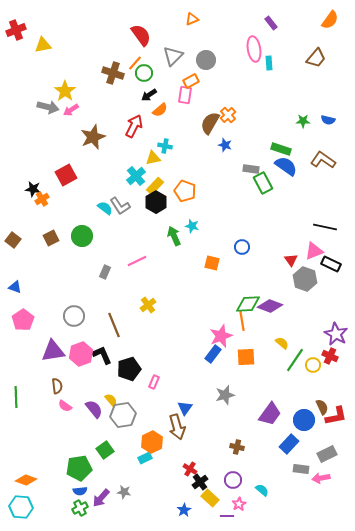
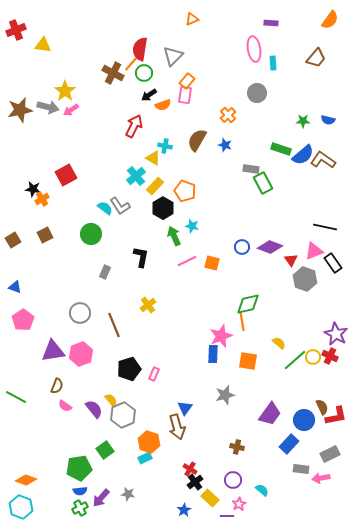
purple rectangle at (271, 23): rotated 48 degrees counterclockwise
red semicircle at (141, 35): moved 1 px left, 14 px down; rotated 135 degrees counterclockwise
yellow triangle at (43, 45): rotated 18 degrees clockwise
gray circle at (206, 60): moved 51 px right, 33 px down
orange line at (135, 63): moved 4 px left, 1 px down
cyan rectangle at (269, 63): moved 4 px right
brown cross at (113, 73): rotated 10 degrees clockwise
orange rectangle at (191, 81): moved 4 px left; rotated 21 degrees counterclockwise
orange semicircle at (160, 110): moved 3 px right, 5 px up; rotated 21 degrees clockwise
brown semicircle at (210, 123): moved 13 px left, 17 px down
brown star at (93, 137): moved 73 px left, 27 px up; rotated 10 degrees clockwise
yellow triangle at (153, 158): rotated 42 degrees clockwise
blue semicircle at (286, 166): moved 17 px right, 11 px up; rotated 105 degrees clockwise
black hexagon at (156, 202): moved 7 px right, 6 px down
green circle at (82, 236): moved 9 px right, 2 px up
brown square at (51, 238): moved 6 px left, 3 px up
brown square at (13, 240): rotated 21 degrees clockwise
pink line at (137, 261): moved 50 px right
black rectangle at (331, 264): moved 2 px right, 1 px up; rotated 30 degrees clockwise
green diamond at (248, 304): rotated 10 degrees counterclockwise
purple diamond at (270, 306): moved 59 px up
gray circle at (74, 316): moved 6 px right, 3 px up
yellow semicircle at (282, 343): moved 3 px left
blue rectangle at (213, 354): rotated 36 degrees counterclockwise
black L-shape at (102, 355): moved 39 px right, 98 px up; rotated 35 degrees clockwise
orange square at (246, 357): moved 2 px right, 4 px down; rotated 12 degrees clockwise
green line at (295, 360): rotated 15 degrees clockwise
yellow circle at (313, 365): moved 8 px up
pink rectangle at (154, 382): moved 8 px up
brown semicircle at (57, 386): rotated 28 degrees clockwise
green line at (16, 397): rotated 60 degrees counterclockwise
gray hexagon at (123, 415): rotated 15 degrees counterclockwise
orange hexagon at (152, 442): moved 3 px left; rotated 15 degrees counterclockwise
gray rectangle at (327, 454): moved 3 px right
black cross at (200, 482): moved 5 px left
gray star at (124, 492): moved 4 px right, 2 px down
cyan hexagon at (21, 507): rotated 15 degrees clockwise
